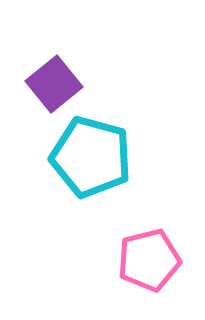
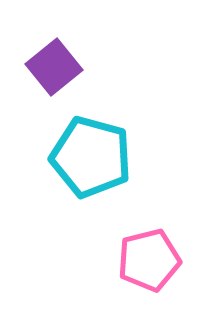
purple square: moved 17 px up
